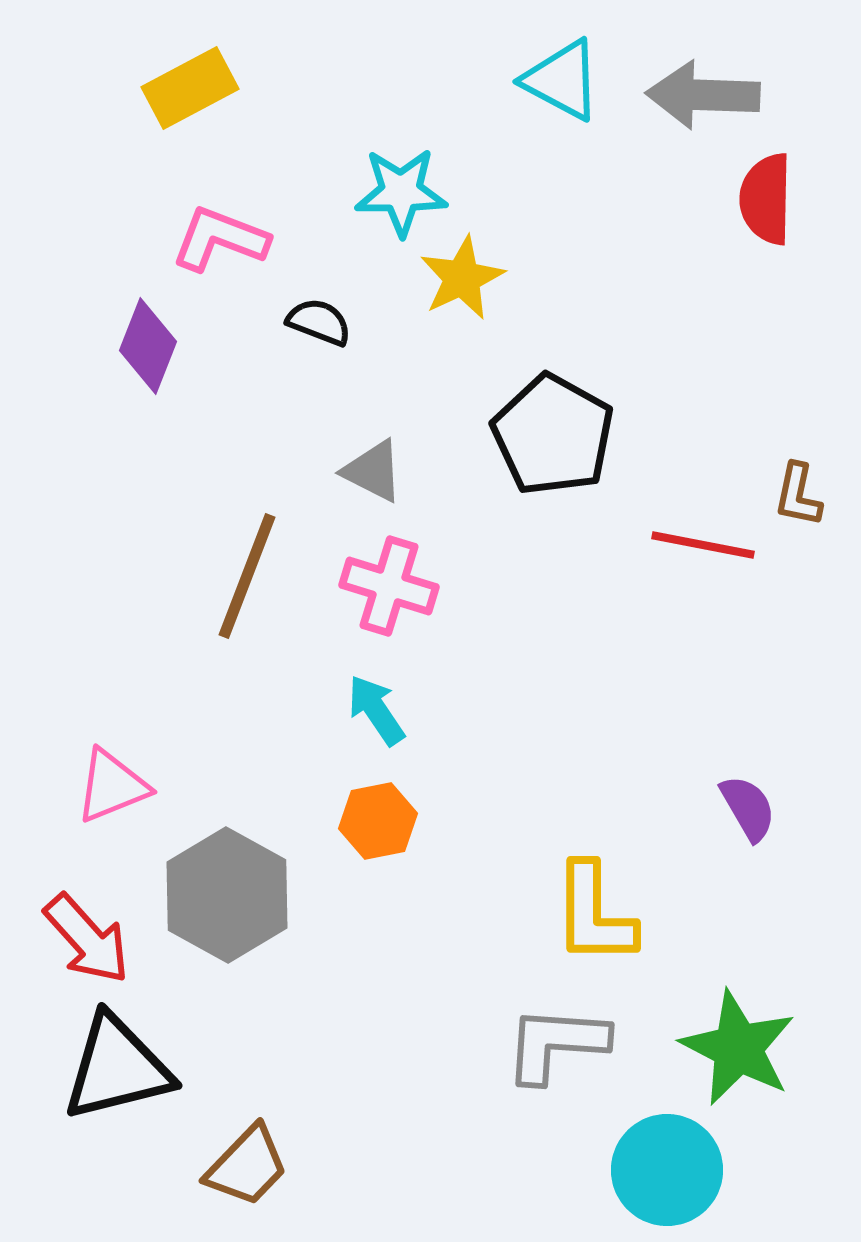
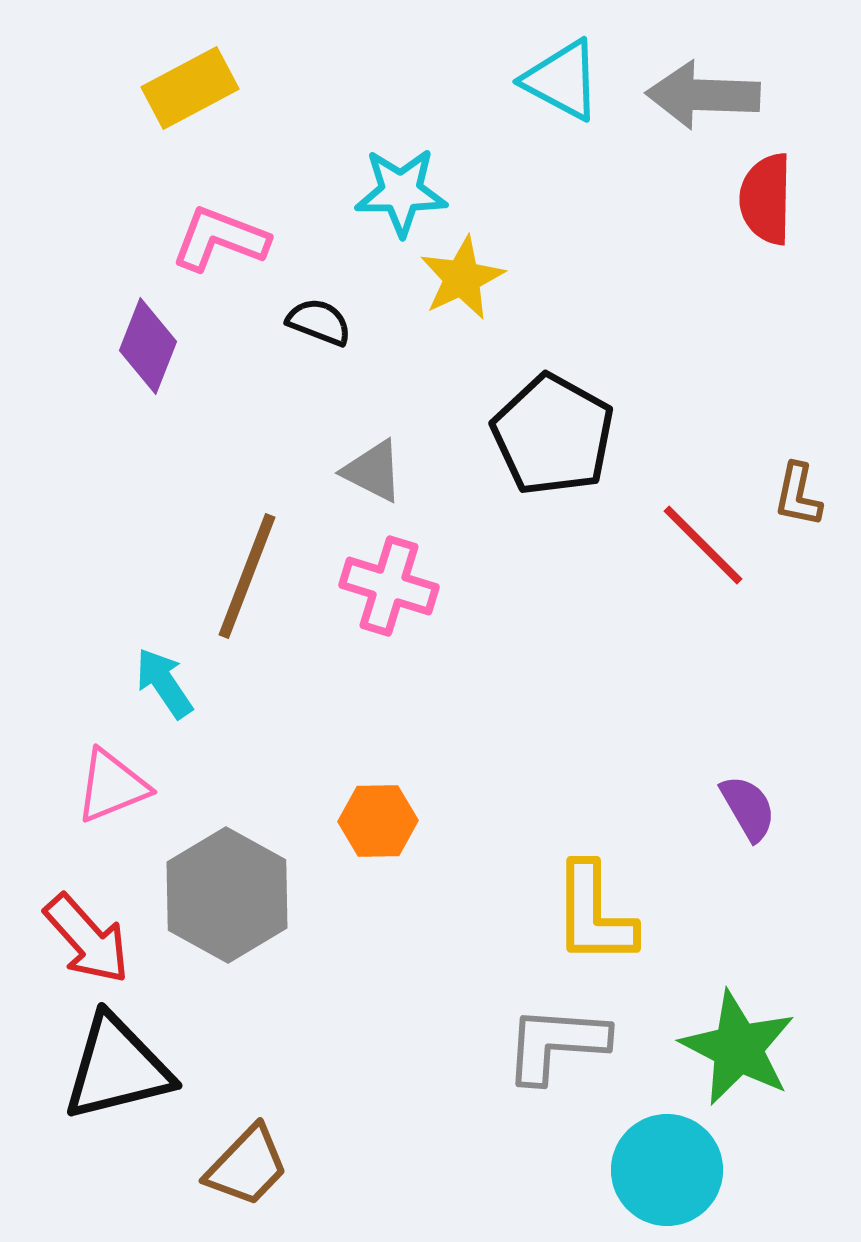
red line: rotated 34 degrees clockwise
cyan arrow: moved 212 px left, 27 px up
orange hexagon: rotated 10 degrees clockwise
